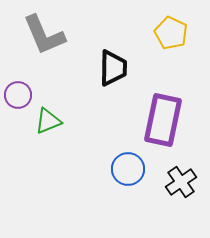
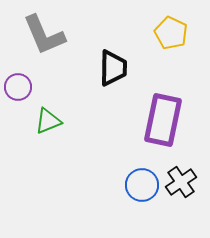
purple circle: moved 8 px up
blue circle: moved 14 px right, 16 px down
